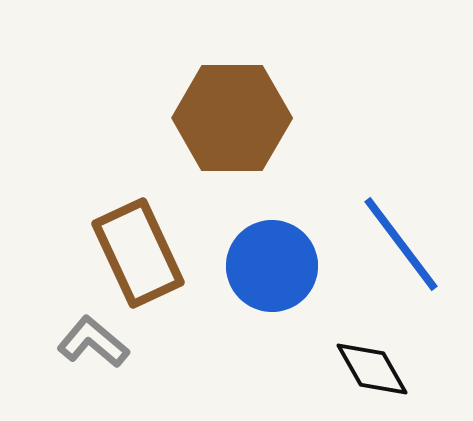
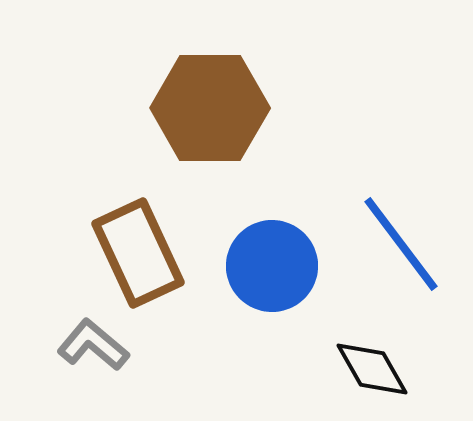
brown hexagon: moved 22 px left, 10 px up
gray L-shape: moved 3 px down
